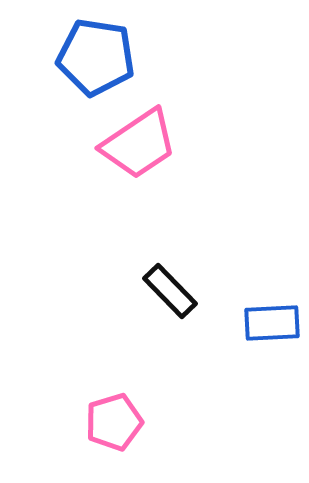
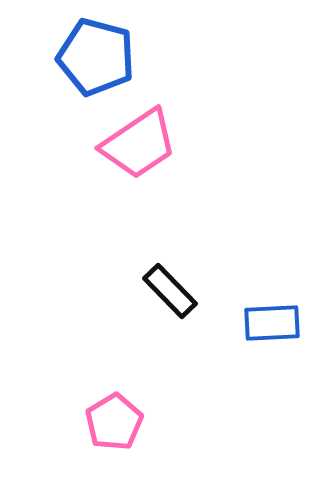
blue pentagon: rotated 6 degrees clockwise
pink pentagon: rotated 14 degrees counterclockwise
